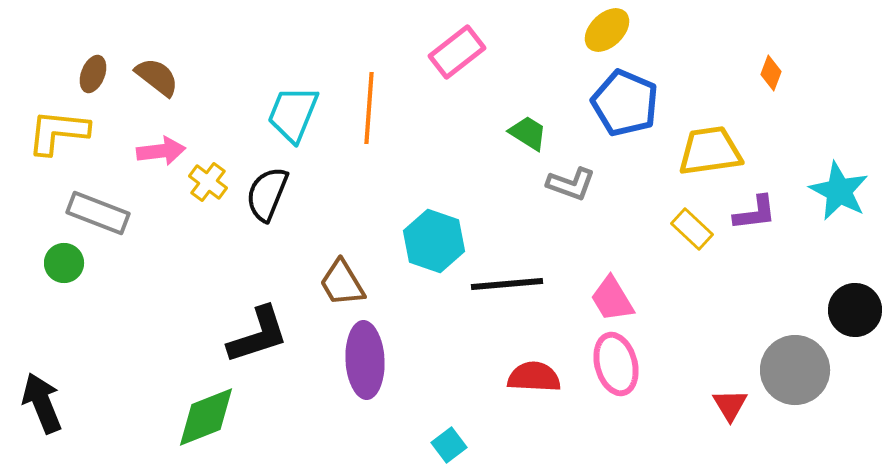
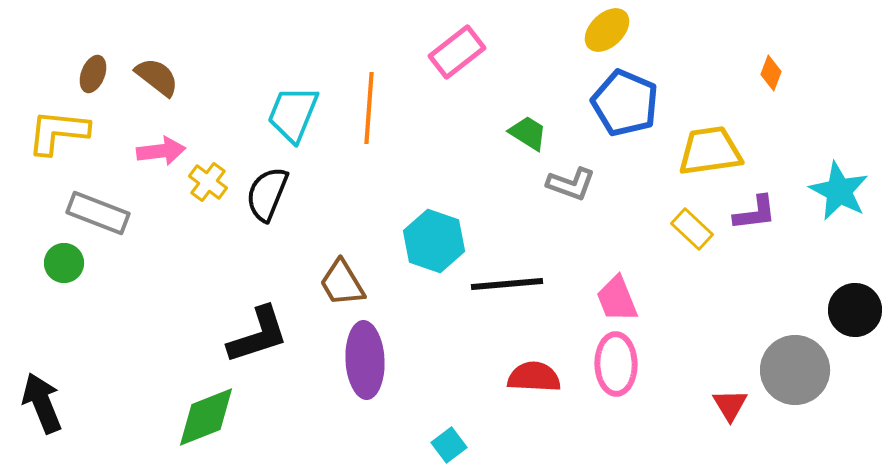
pink trapezoid: moved 5 px right; rotated 9 degrees clockwise
pink ellipse: rotated 14 degrees clockwise
